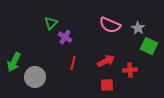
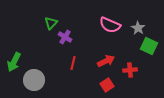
gray circle: moved 1 px left, 3 px down
red square: rotated 32 degrees counterclockwise
